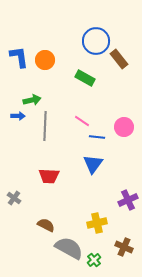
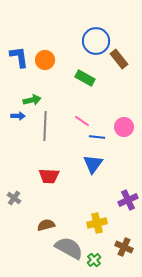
brown semicircle: rotated 42 degrees counterclockwise
